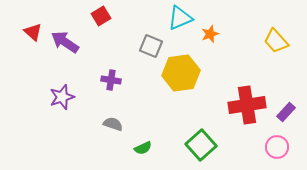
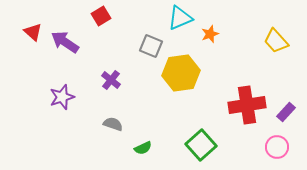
purple cross: rotated 30 degrees clockwise
